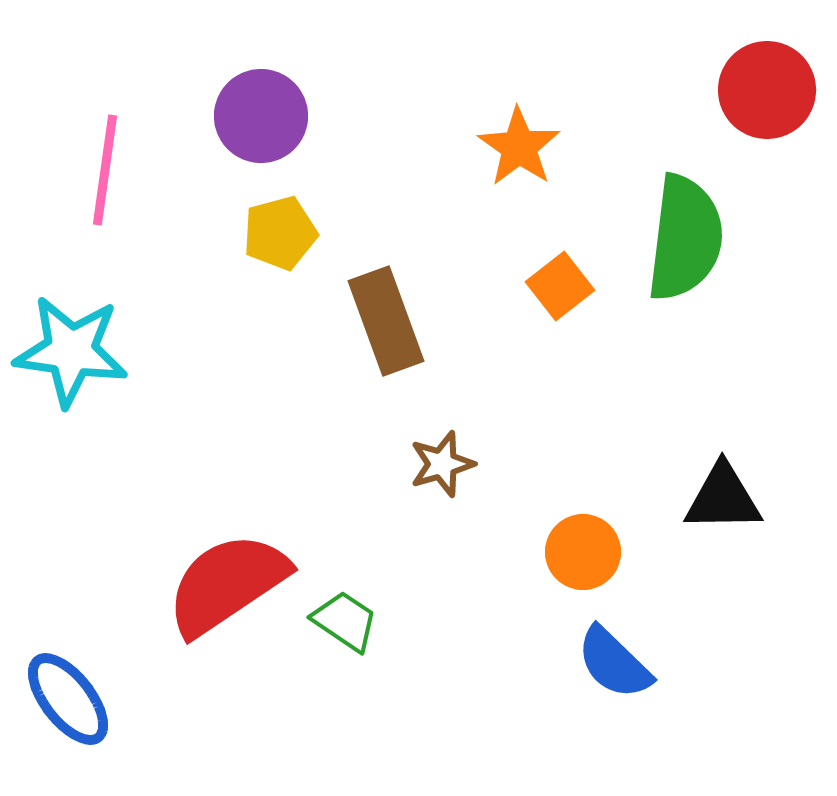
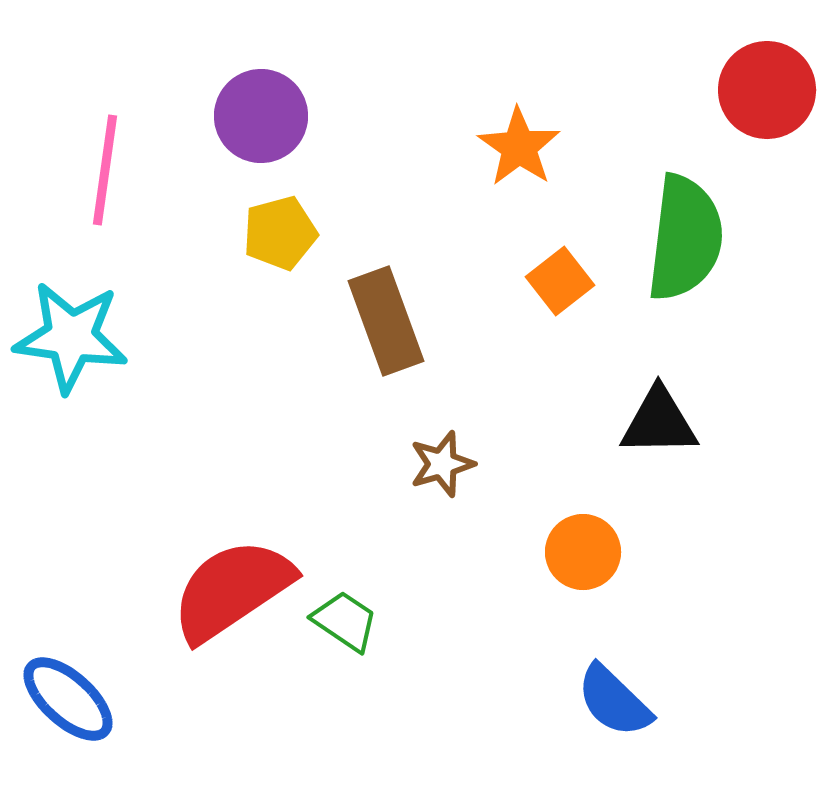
orange square: moved 5 px up
cyan star: moved 14 px up
black triangle: moved 64 px left, 76 px up
red semicircle: moved 5 px right, 6 px down
blue semicircle: moved 38 px down
blue ellipse: rotated 10 degrees counterclockwise
